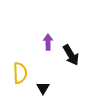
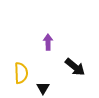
black arrow: moved 4 px right, 12 px down; rotated 20 degrees counterclockwise
yellow semicircle: moved 1 px right
